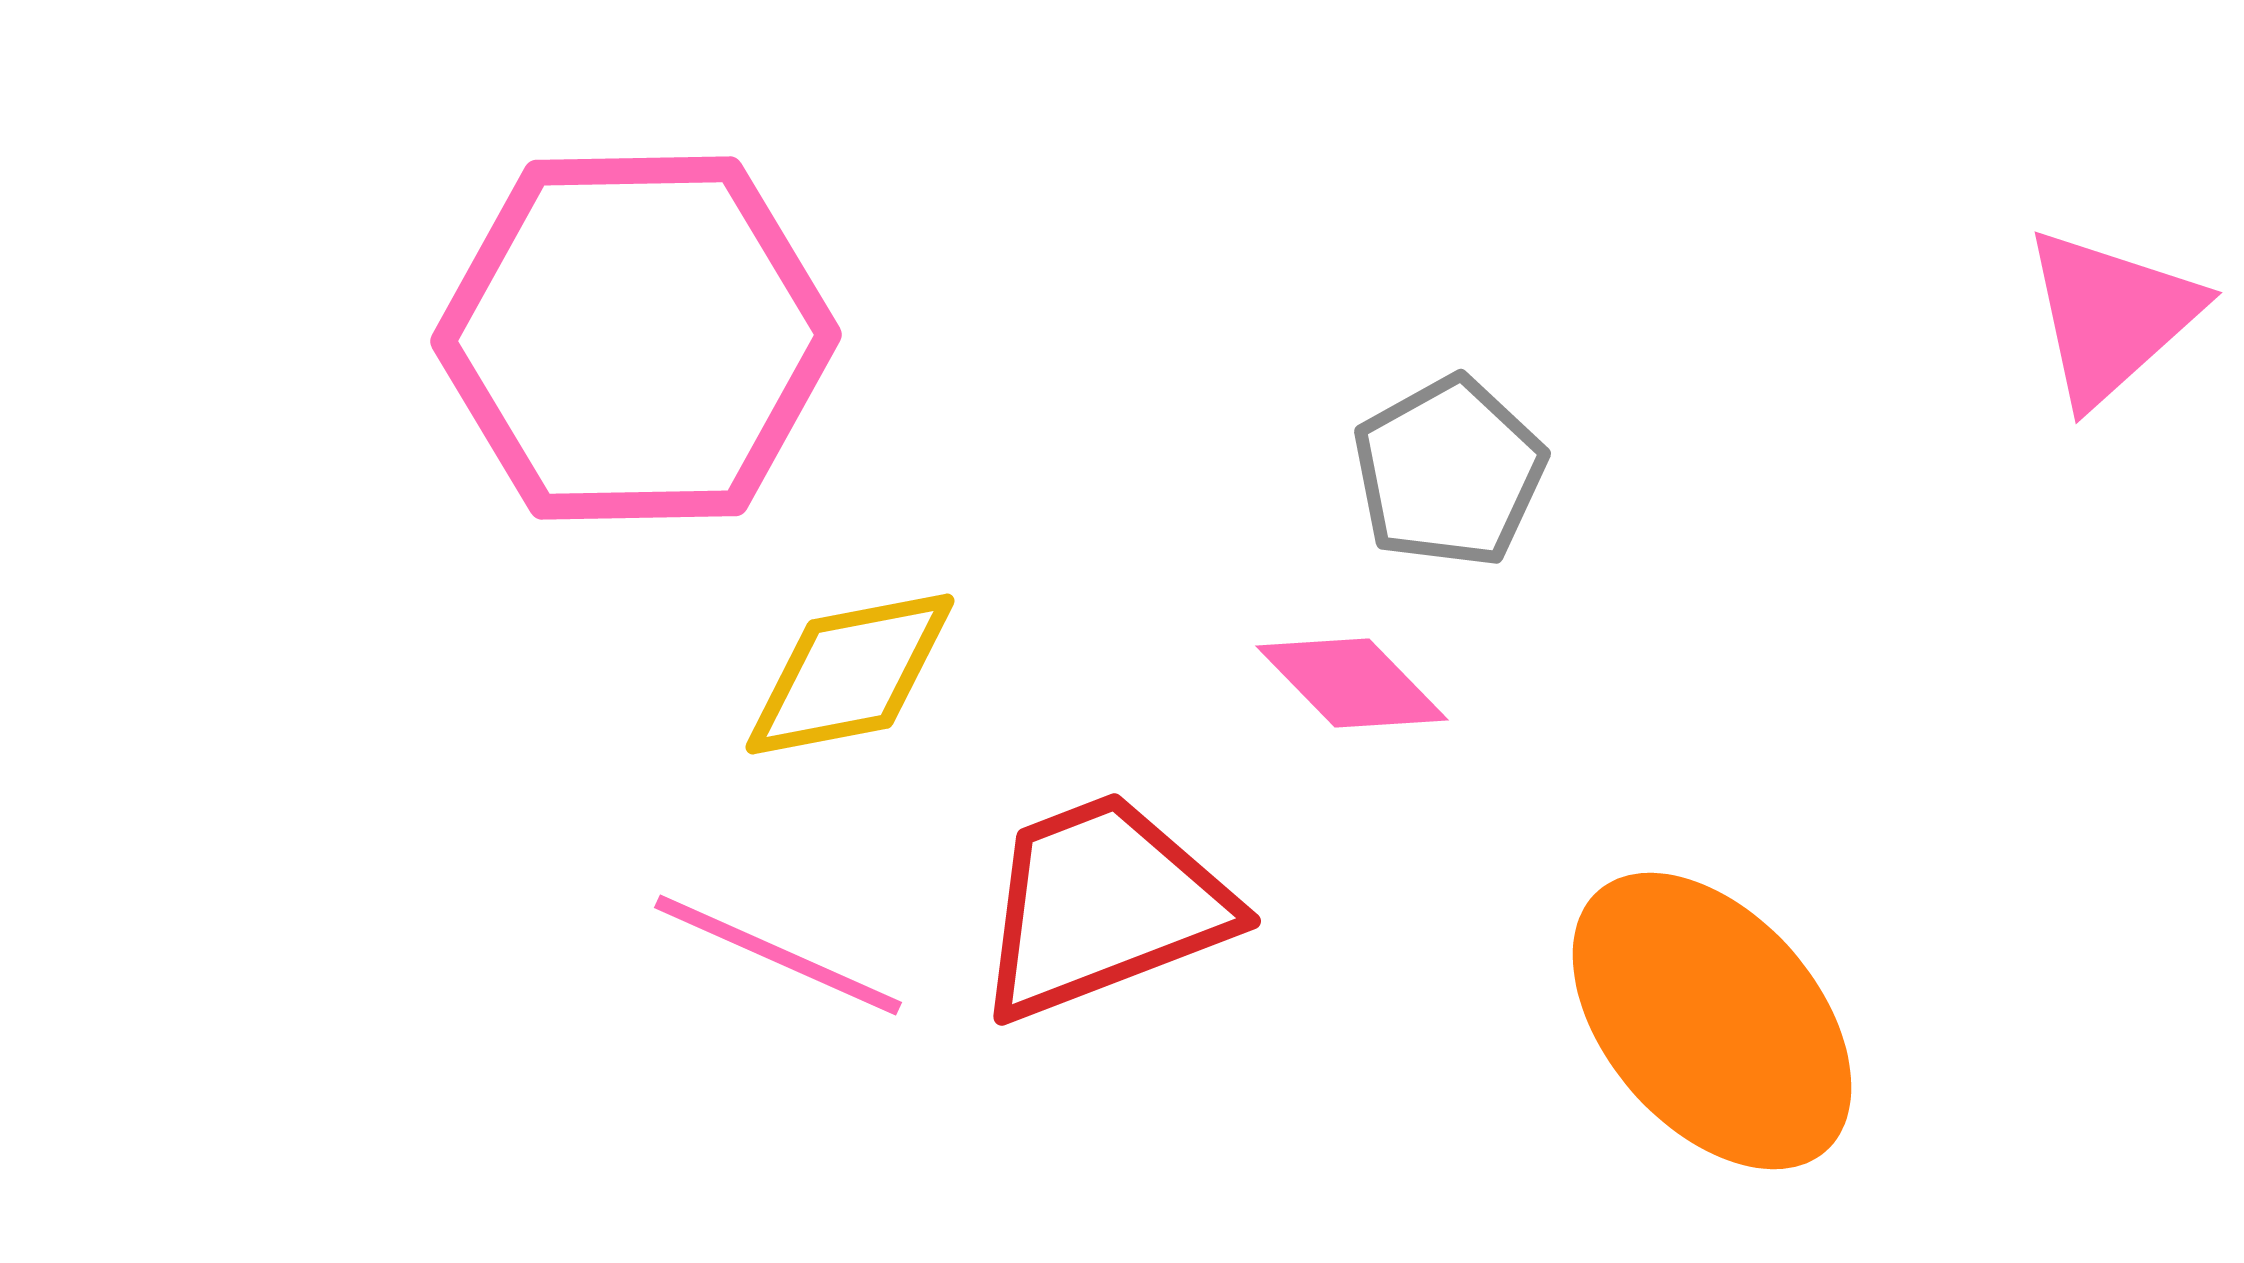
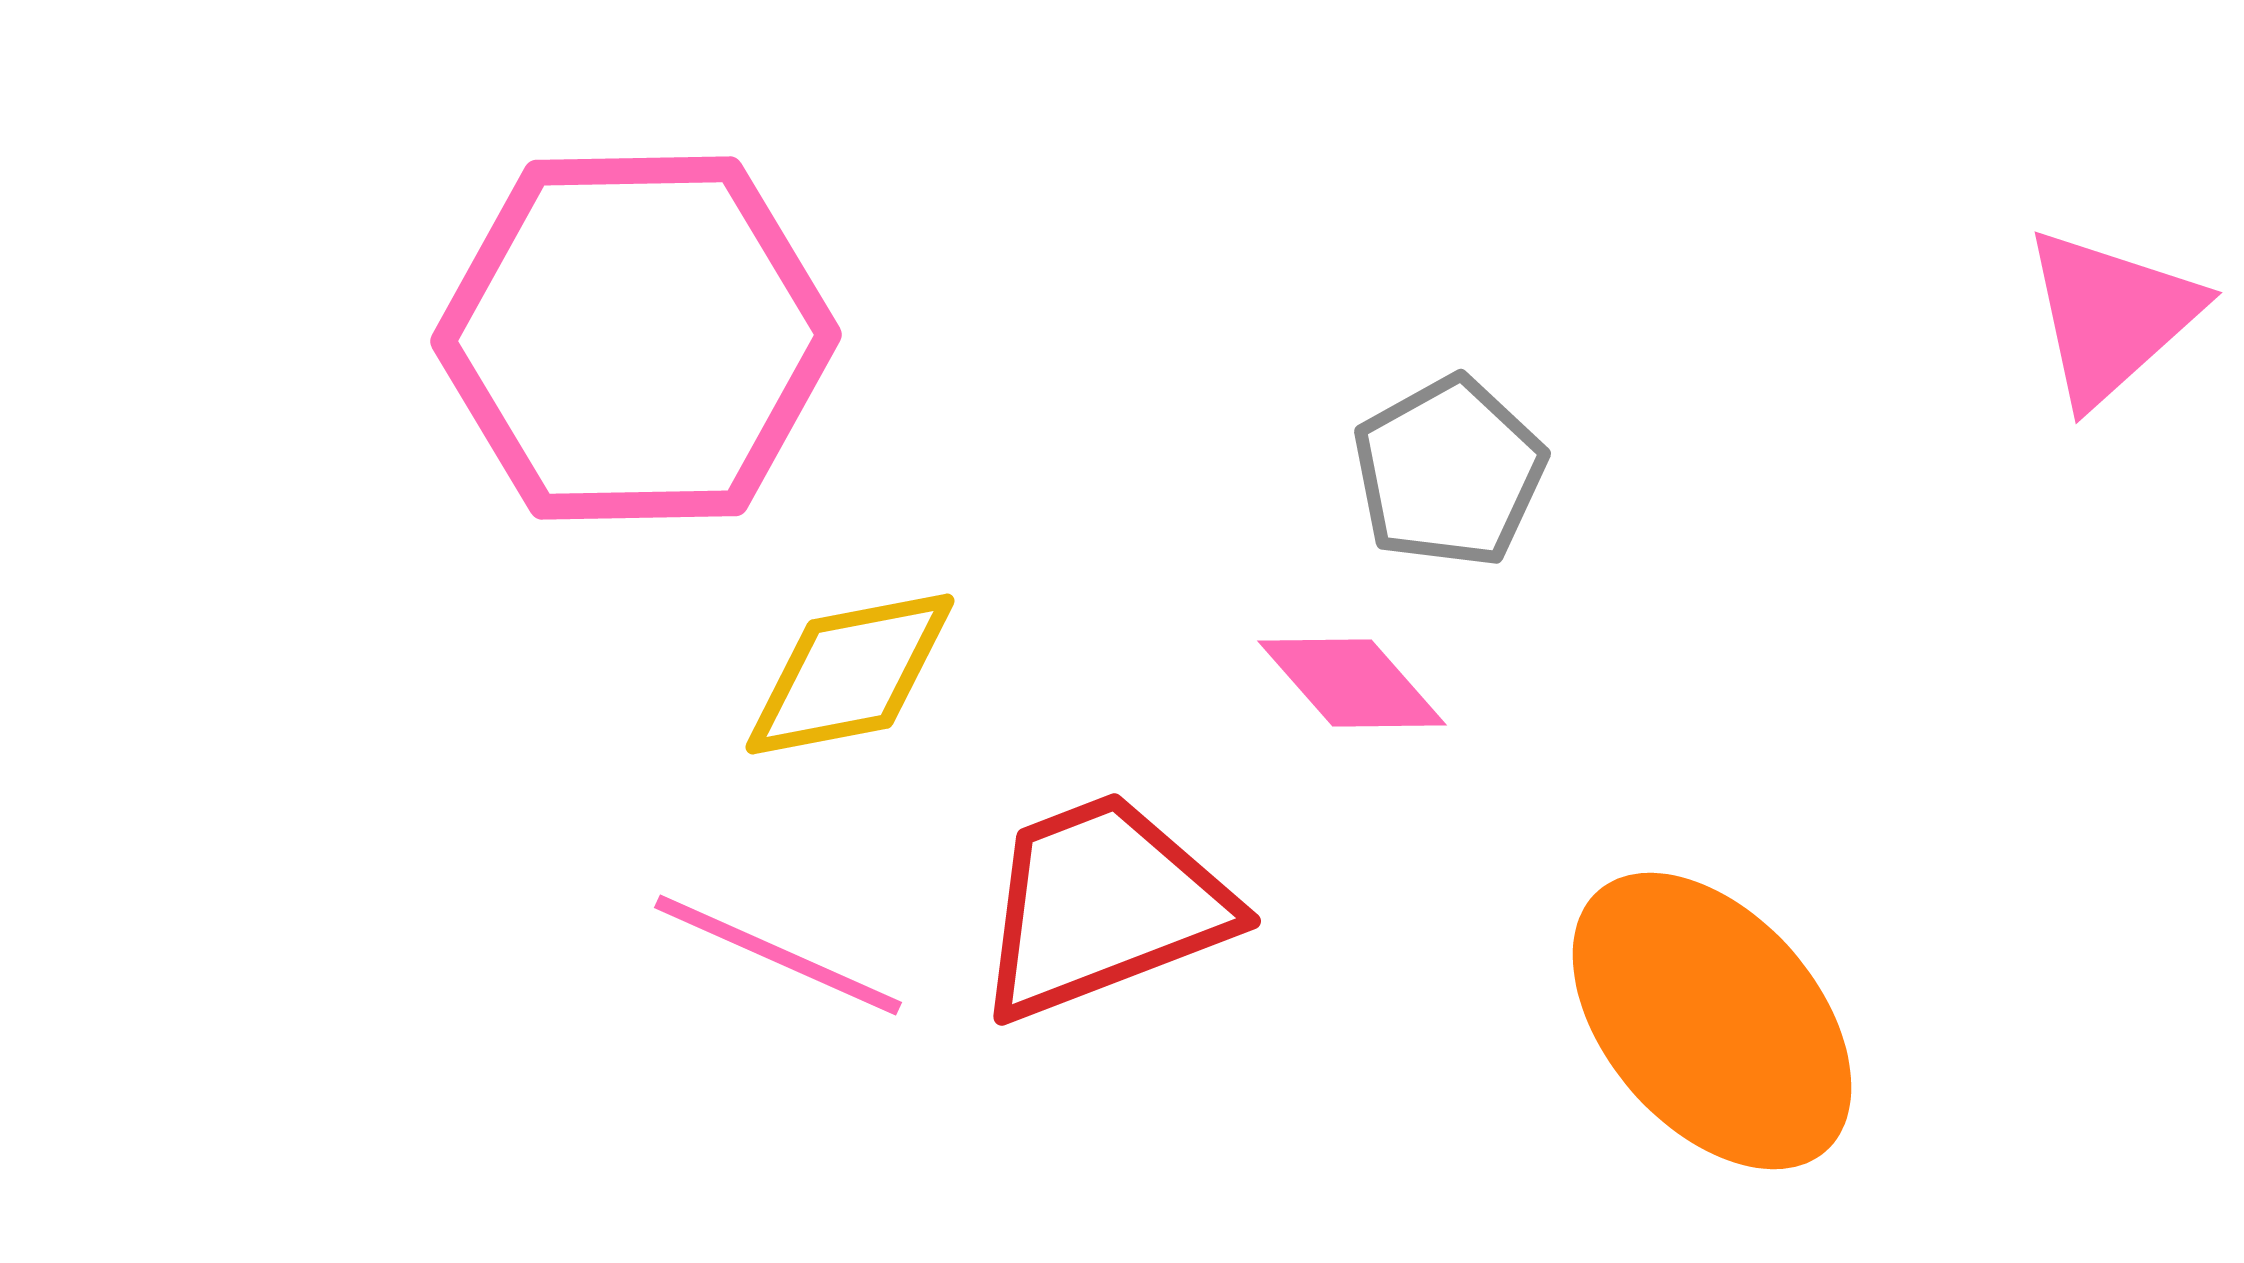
pink diamond: rotated 3 degrees clockwise
